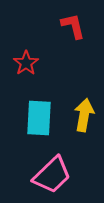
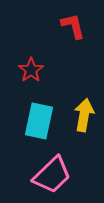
red star: moved 5 px right, 7 px down
cyan rectangle: moved 3 px down; rotated 9 degrees clockwise
